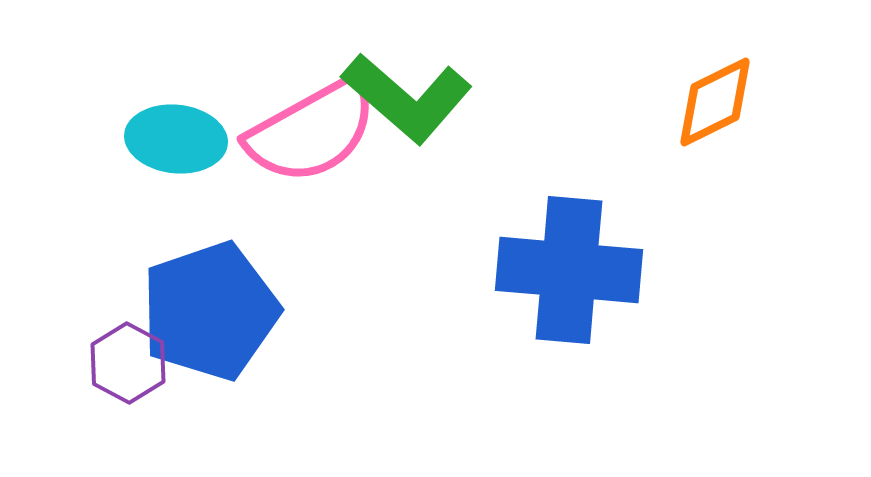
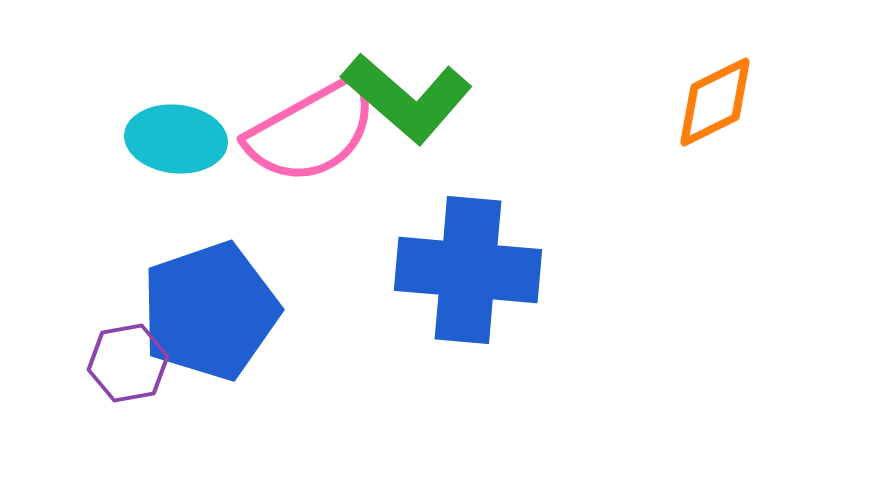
blue cross: moved 101 px left
purple hexagon: rotated 22 degrees clockwise
